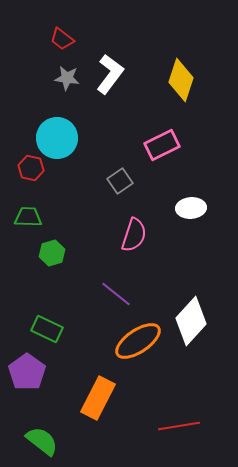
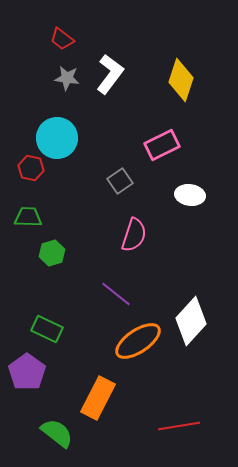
white ellipse: moved 1 px left, 13 px up; rotated 12 degrees clockwise
green semicircle: moved 15 px right, 8 px up
